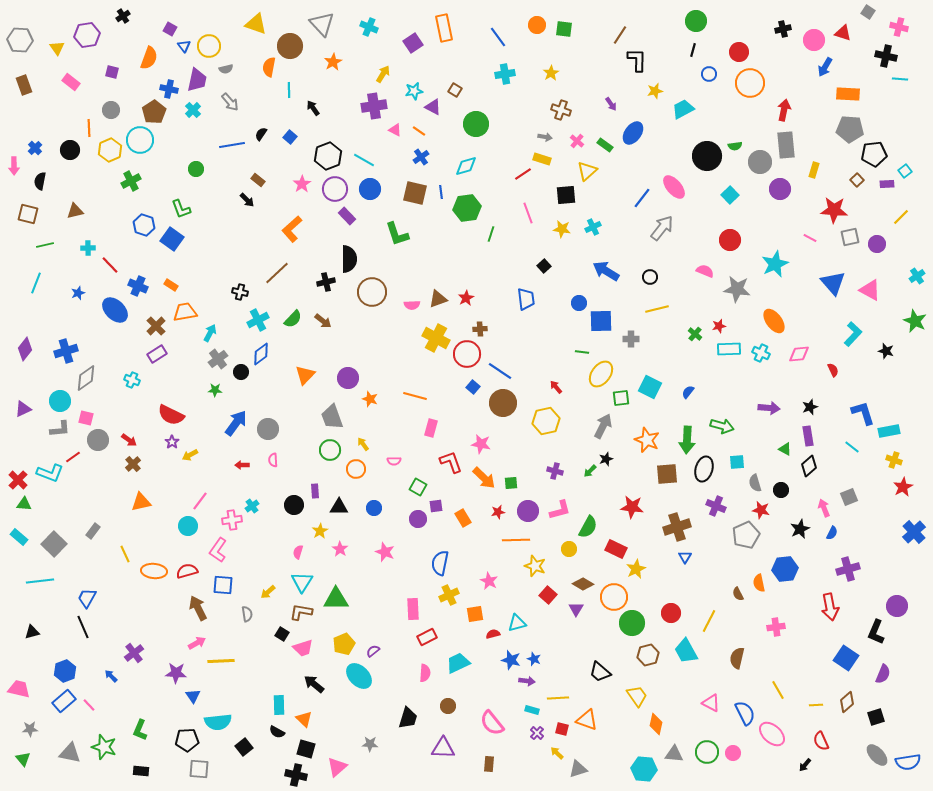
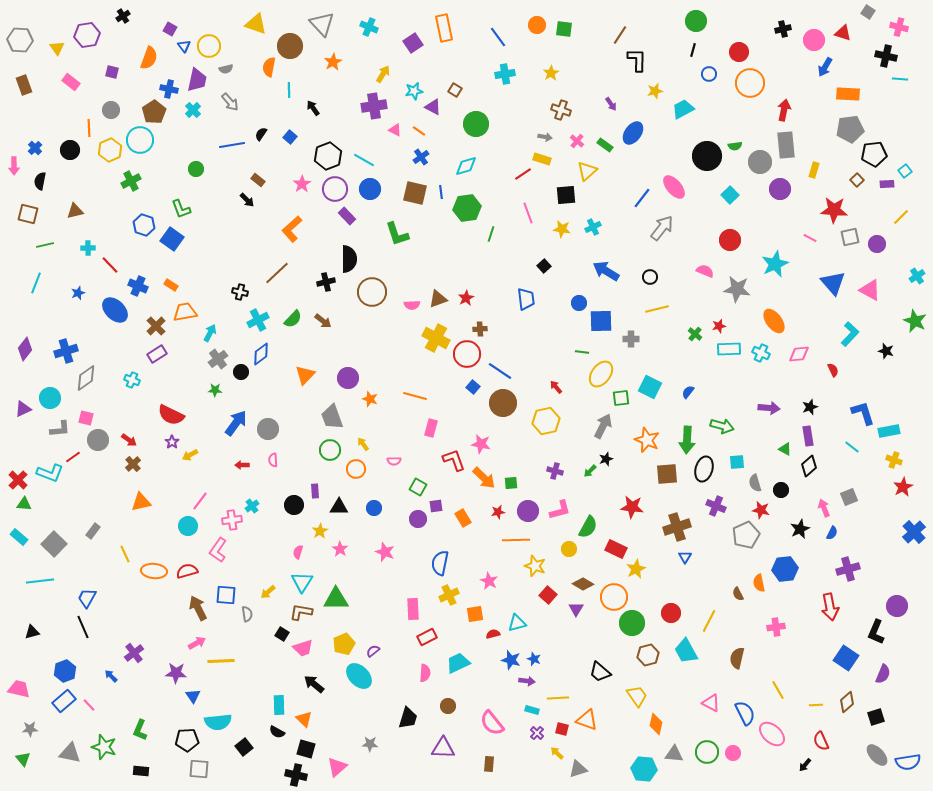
gray pentagon at (850, 129): rotated 12 degrees counterclockwise
cyan L-shape at (853, 334): moved 3 px left
cyan circle at (60, 401): moved 10 px left, 3 px up
red L-shape at (451, 462): moved 3 px right, 2 px up
blue square at (223, 585): moved 3 px right, 10 px down
